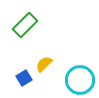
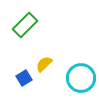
cyan circle: moved 1 px right, 2 px up
